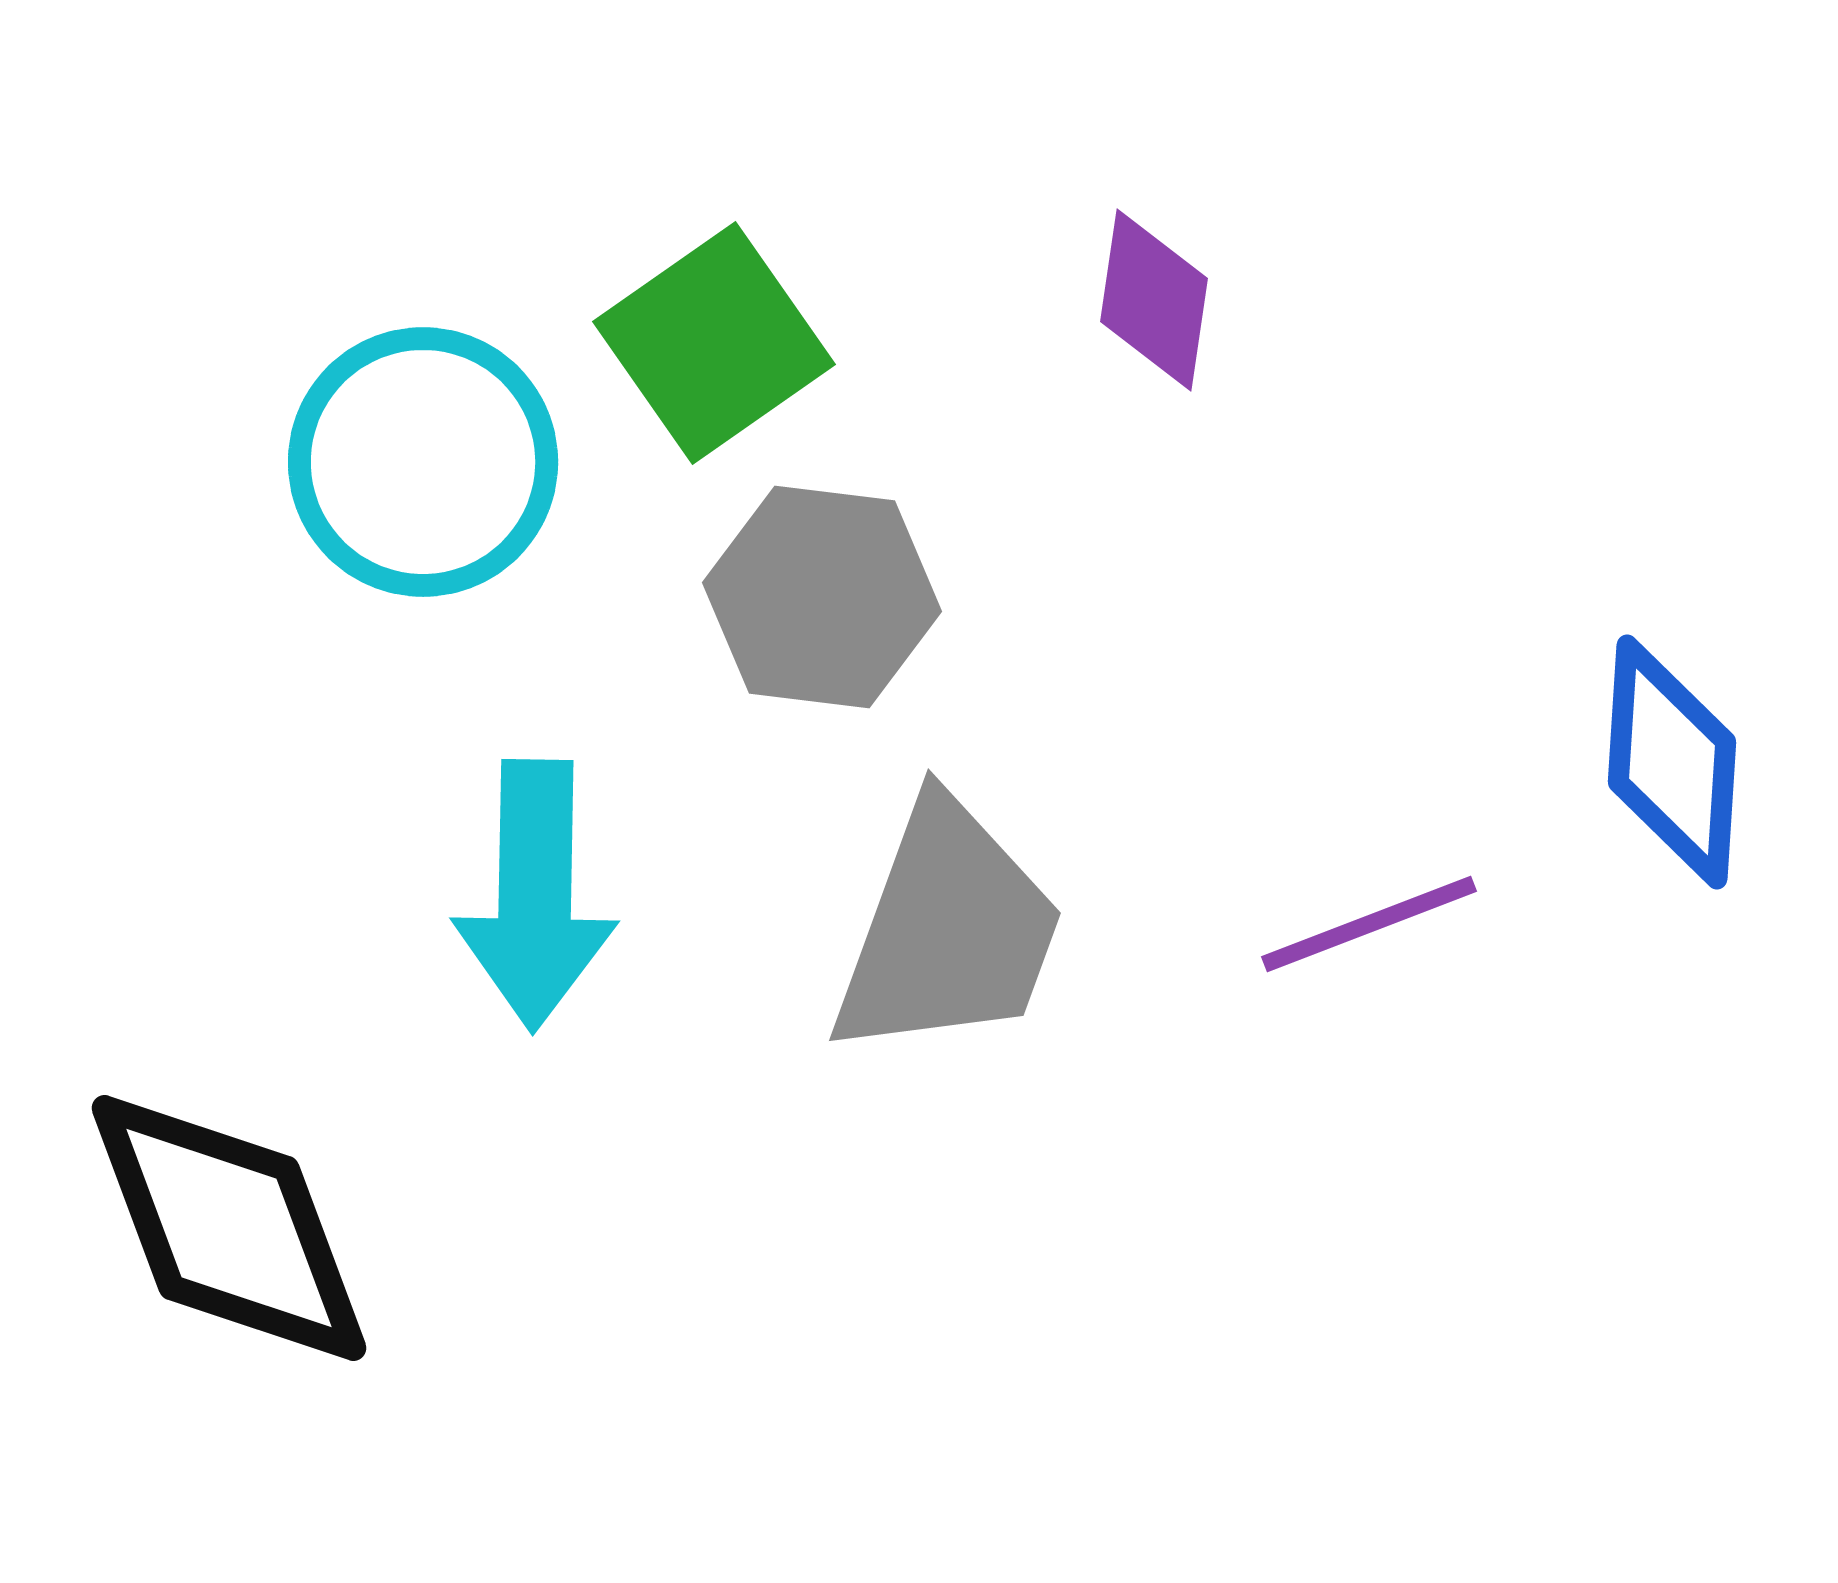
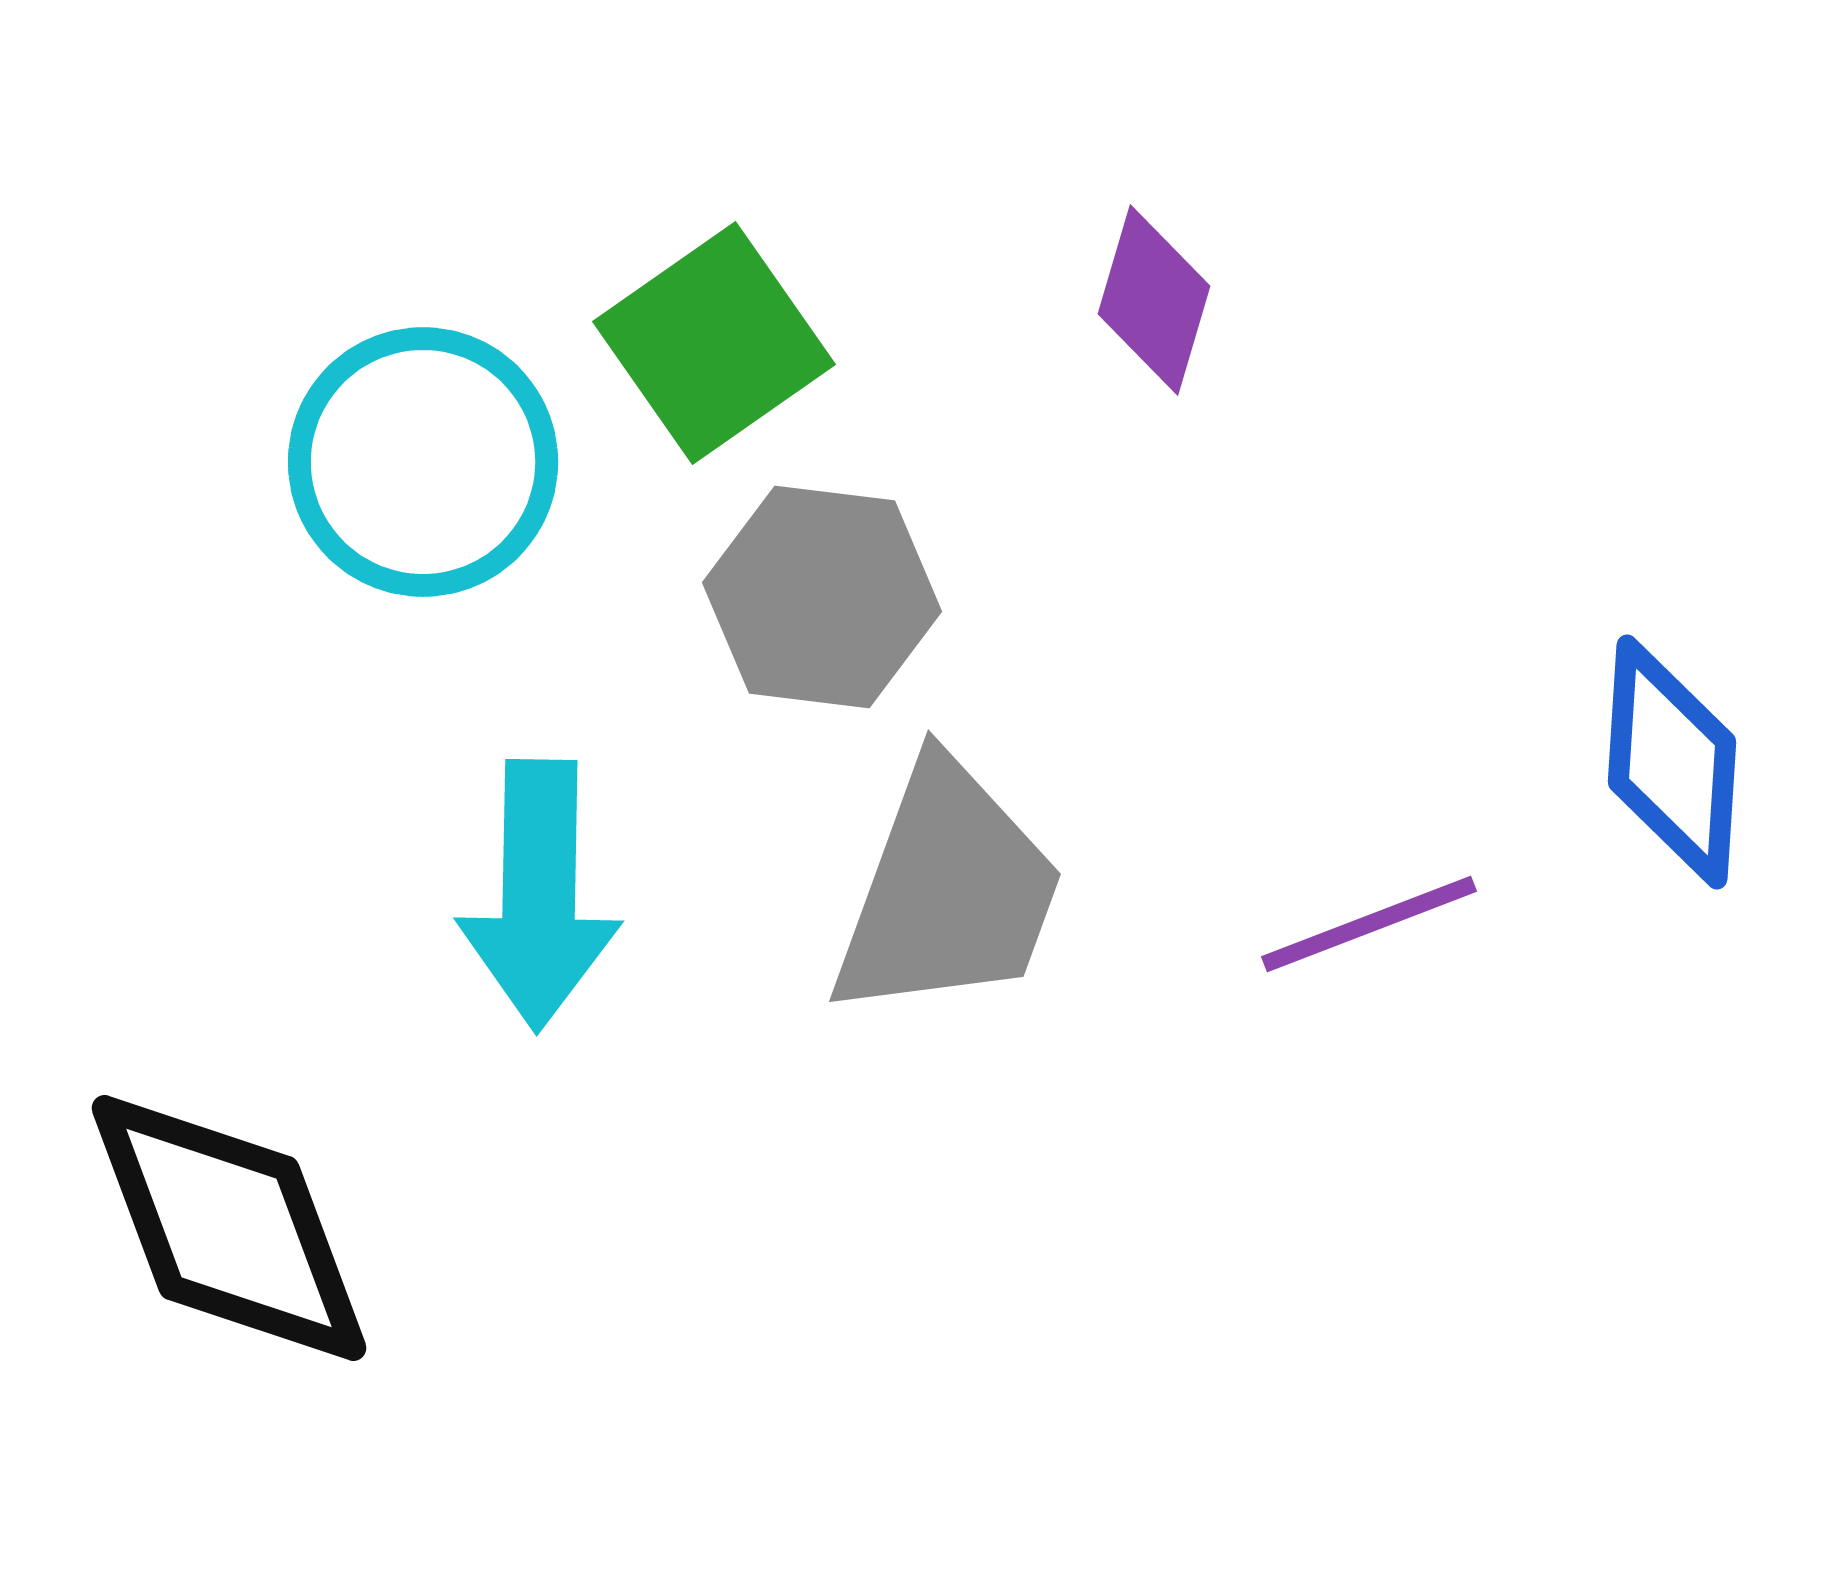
purple diamond: rotated 8 degrees clockwise
cyan arrow: moved 4 px right
gray trapezoid: moved 39 px up
